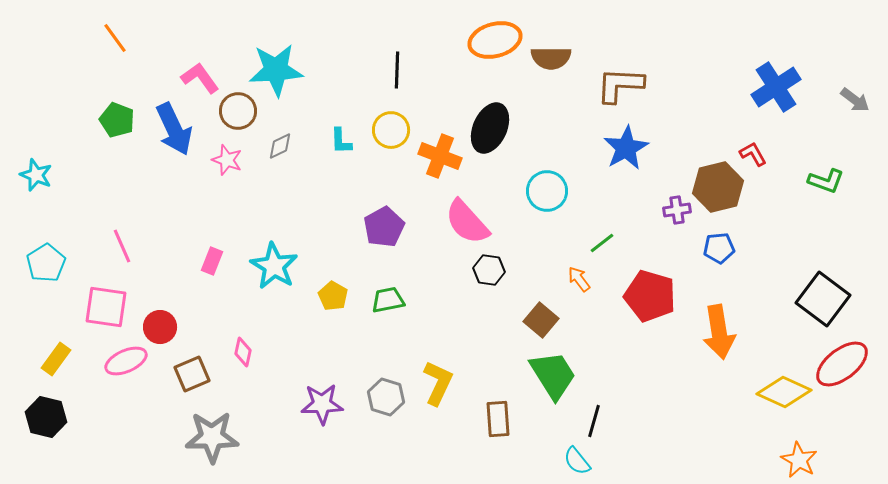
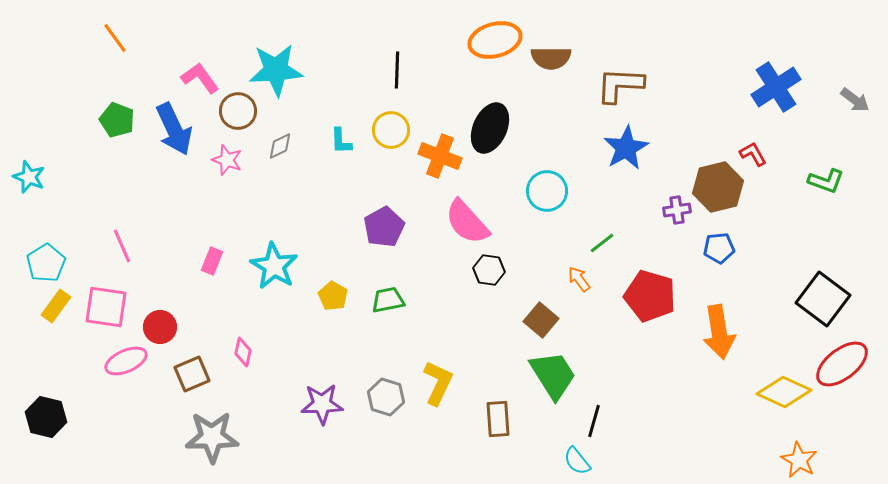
cyan star at (36, 175): moved 7 px left, 2 px down
yellow rectangle at (56, 359): moved 53 px up
